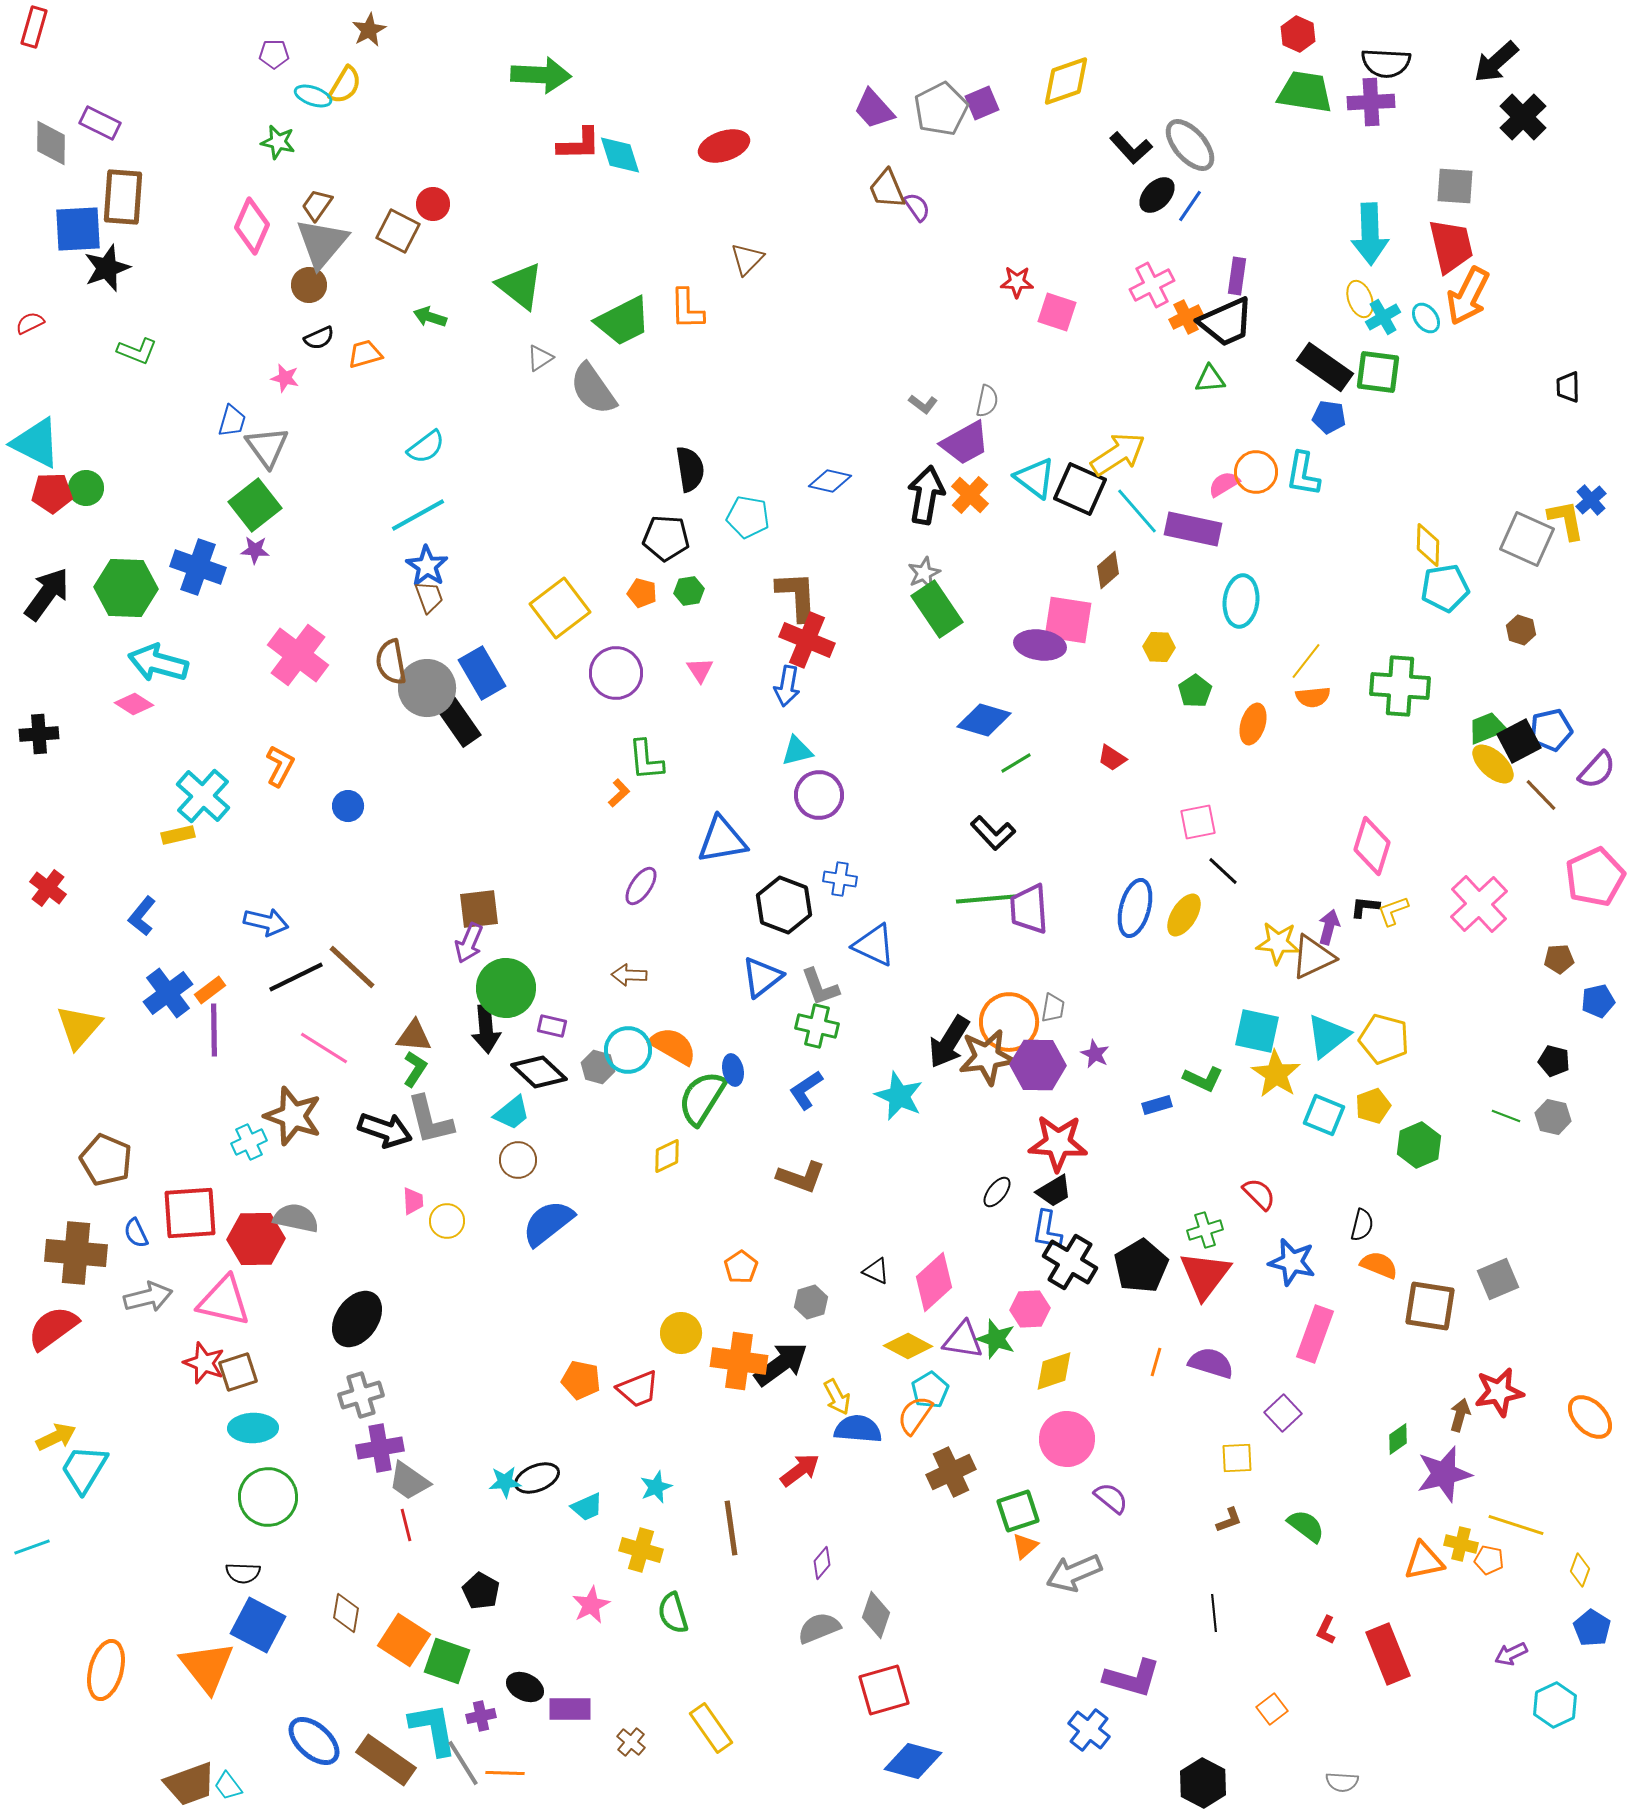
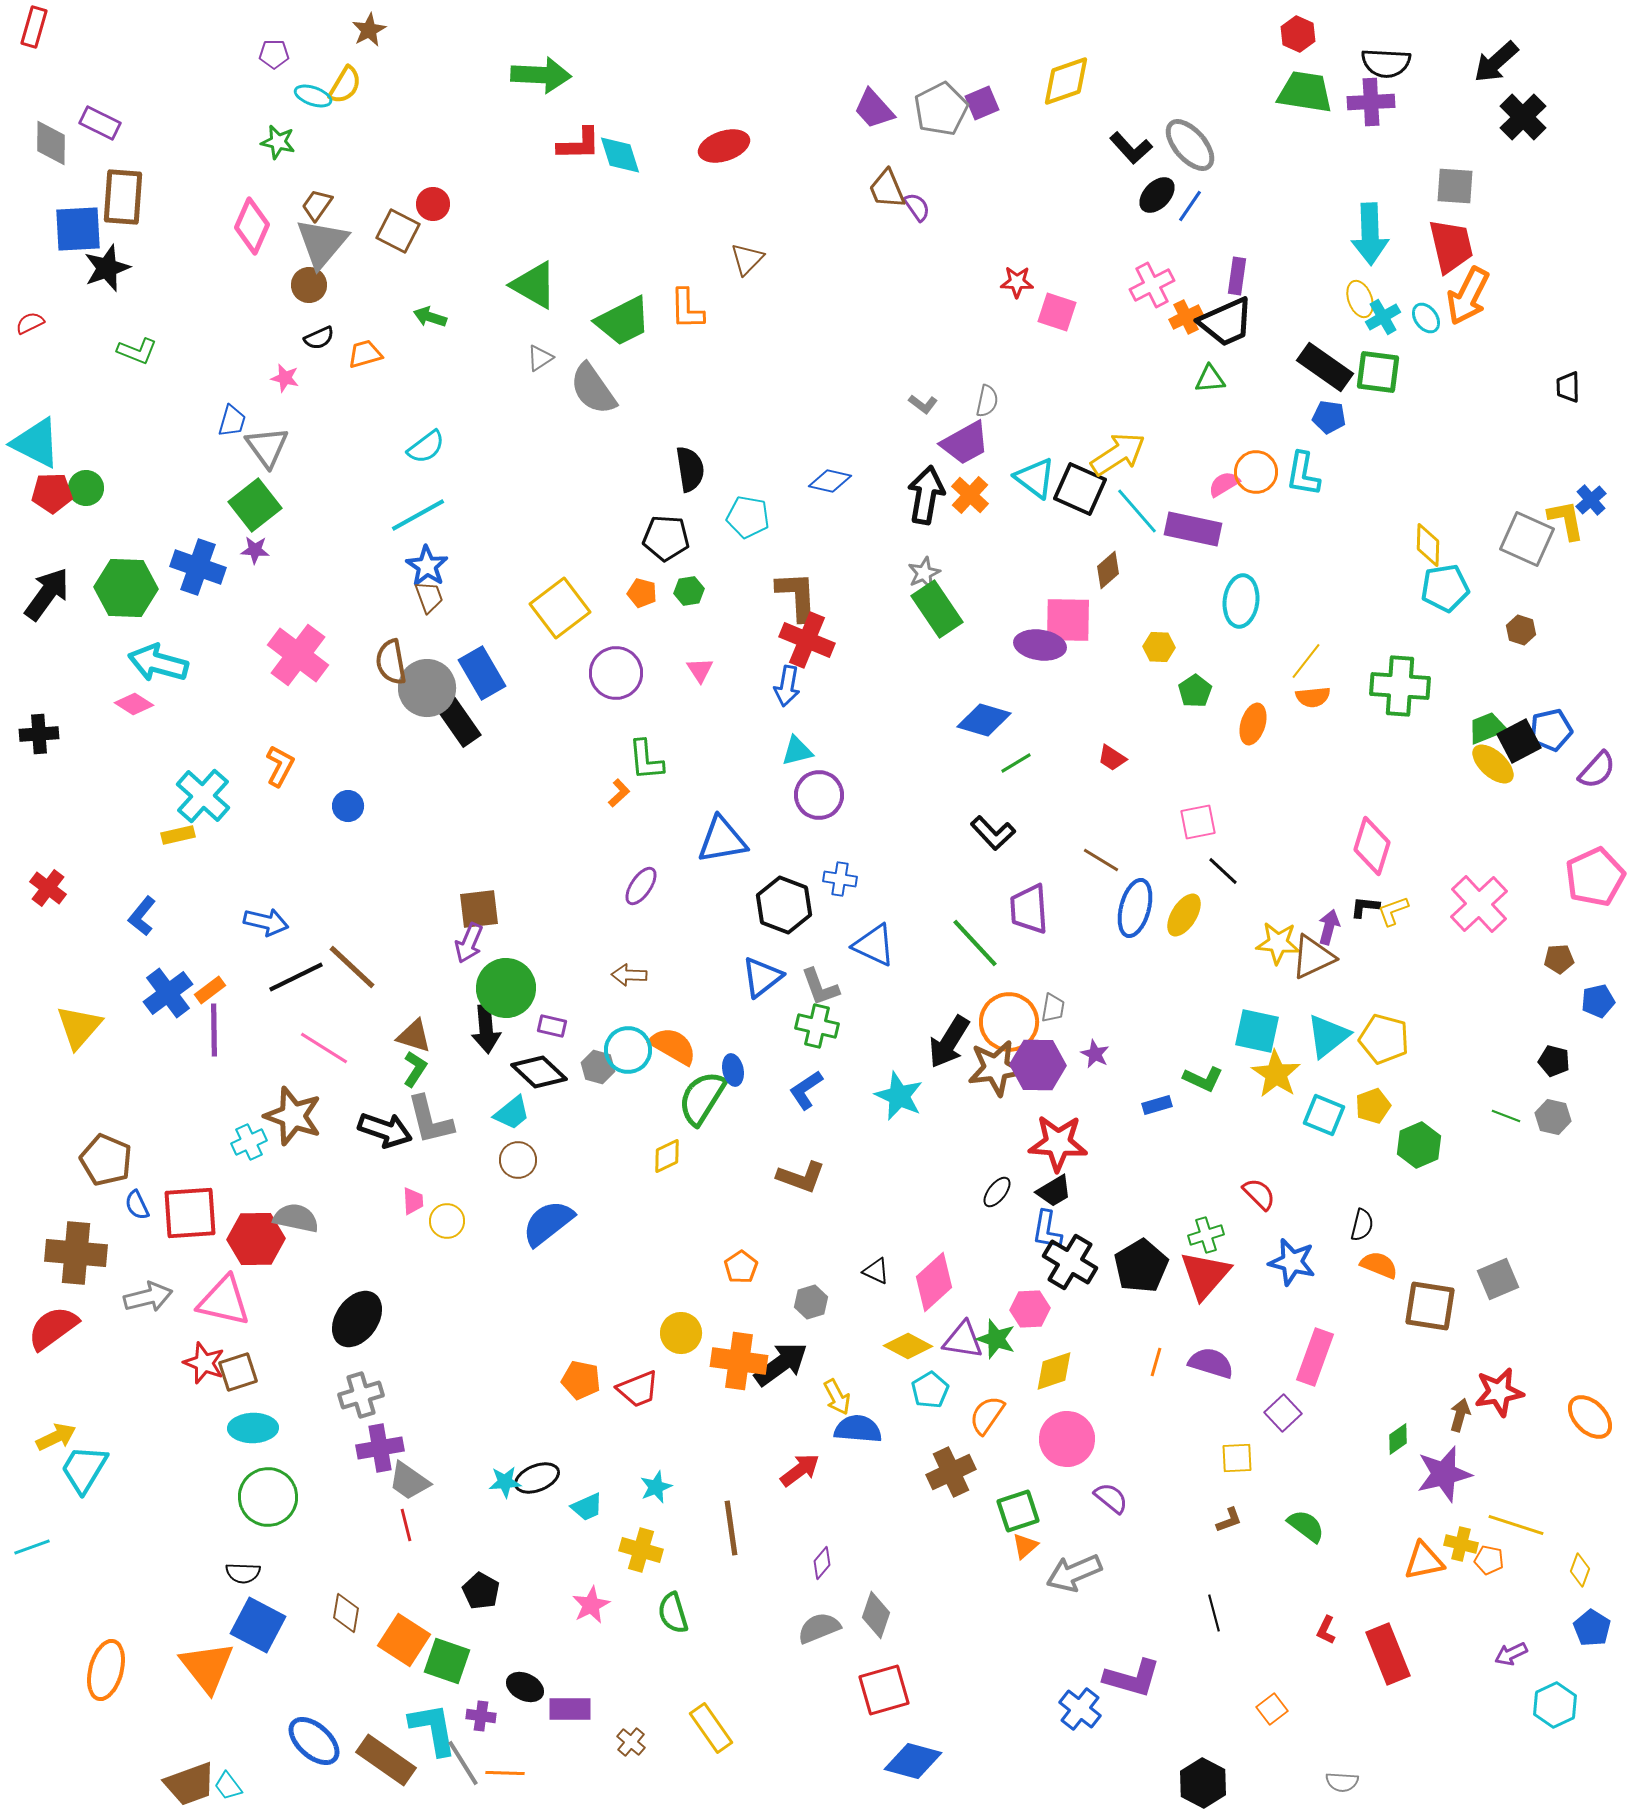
green triangle at (520, 286): moved 14 px right, 1 px up; rotated 8 degrees counterclockwise
pink square at (1068, 620): rotated 8 degrees counterclockwise
brown line at (1541, 795): moved 440 px left, 65 px down; rotated 15 degrees counterclockwise
green line at (986, 899): moved 11 px left, 44 px down; rotated 52 degrees clockwise
brown triangle at (414, 1036): rotated 12 degrees clockwise
brown star at (987, 1057): moved 9 px right, 11 px down
green cross at (1205, 1230): moved 1 px right, 5 px down
blue semicircle at (136, 1233): moved 1 px right, 28 px up
red triangle at (1205, 1275): rotated 4 degrees clockwise
pink rectangle at (1315, 1334): moved 23 px down
orange semicircle at (915, 1415): moved 72 px right
black line at (1214, 1613): rotated 9 degrees counterclockwise
purple cross at (481, 1716): rotated 20 degrees clockwise
blue cross at (1089, 1730): moved 9 px left, 21 px up
